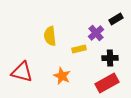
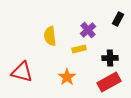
black rectangle: moved 2 px right; rotated 32 degrees counterclockwise
purple cross: moved 8 px left, 3 px up
orange star: moved 5 px right, 1 px down; rotated 12 degrees clockwise
red rectangle: moved 2 px right, 1 px up
